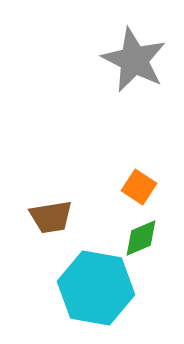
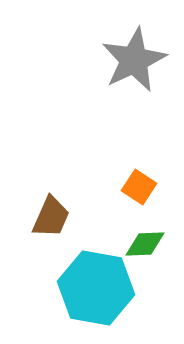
gray star: rotated 20 degrees clockwise
brown trapezoid: rotated 57 degrees counterclockwise
green diamond: moved 4 px right, 6 px down; rotated 21 degrees clockwise
